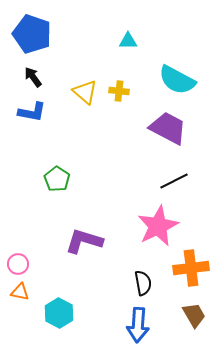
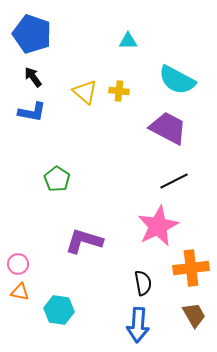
cyan hexagon: moved 3 px up; rotated 20 degrees counterclockwise
